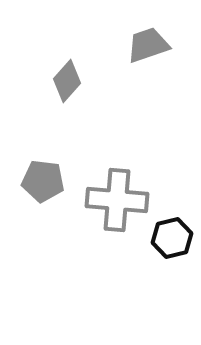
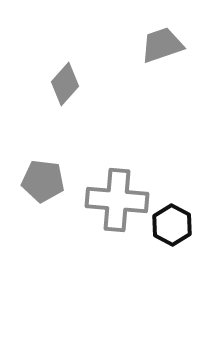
gray trapezoid: moved 14 px right
gray diamond: moved 2 px left, 3 px down
black hexagon: moved 13 px up; rotated 18 degrees counterclockwise
